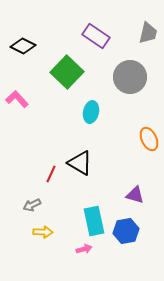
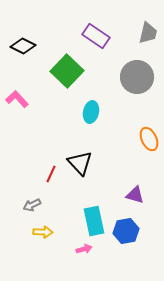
green square: moved 1 px up
gray circle: moved 7 px right
black triangle: rotated 16 degrees clockwise
